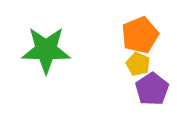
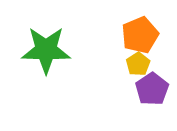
yellow pentagon: rotated 15 degrees clockwise
